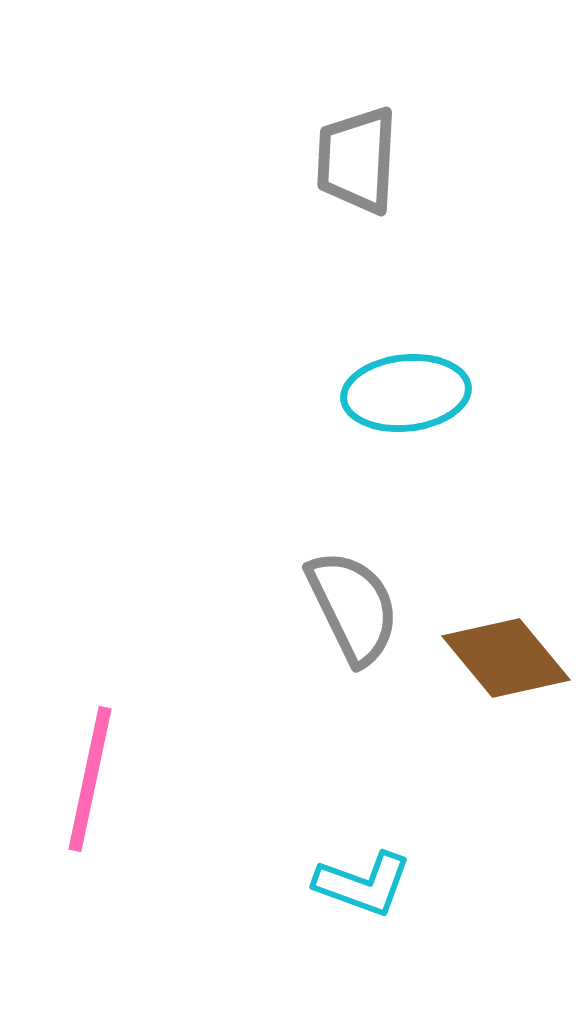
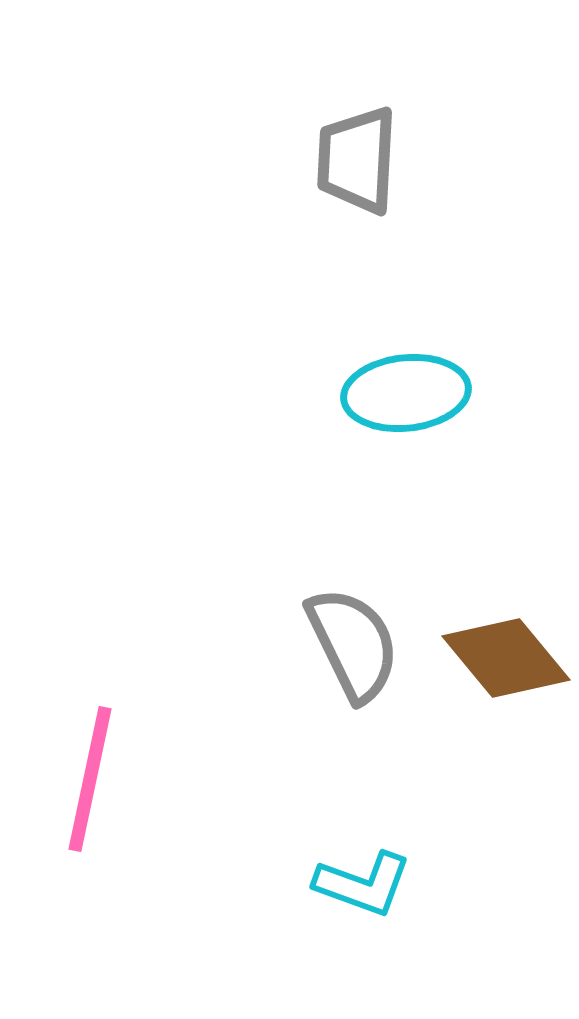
gray semicircle: moved 37 px down
